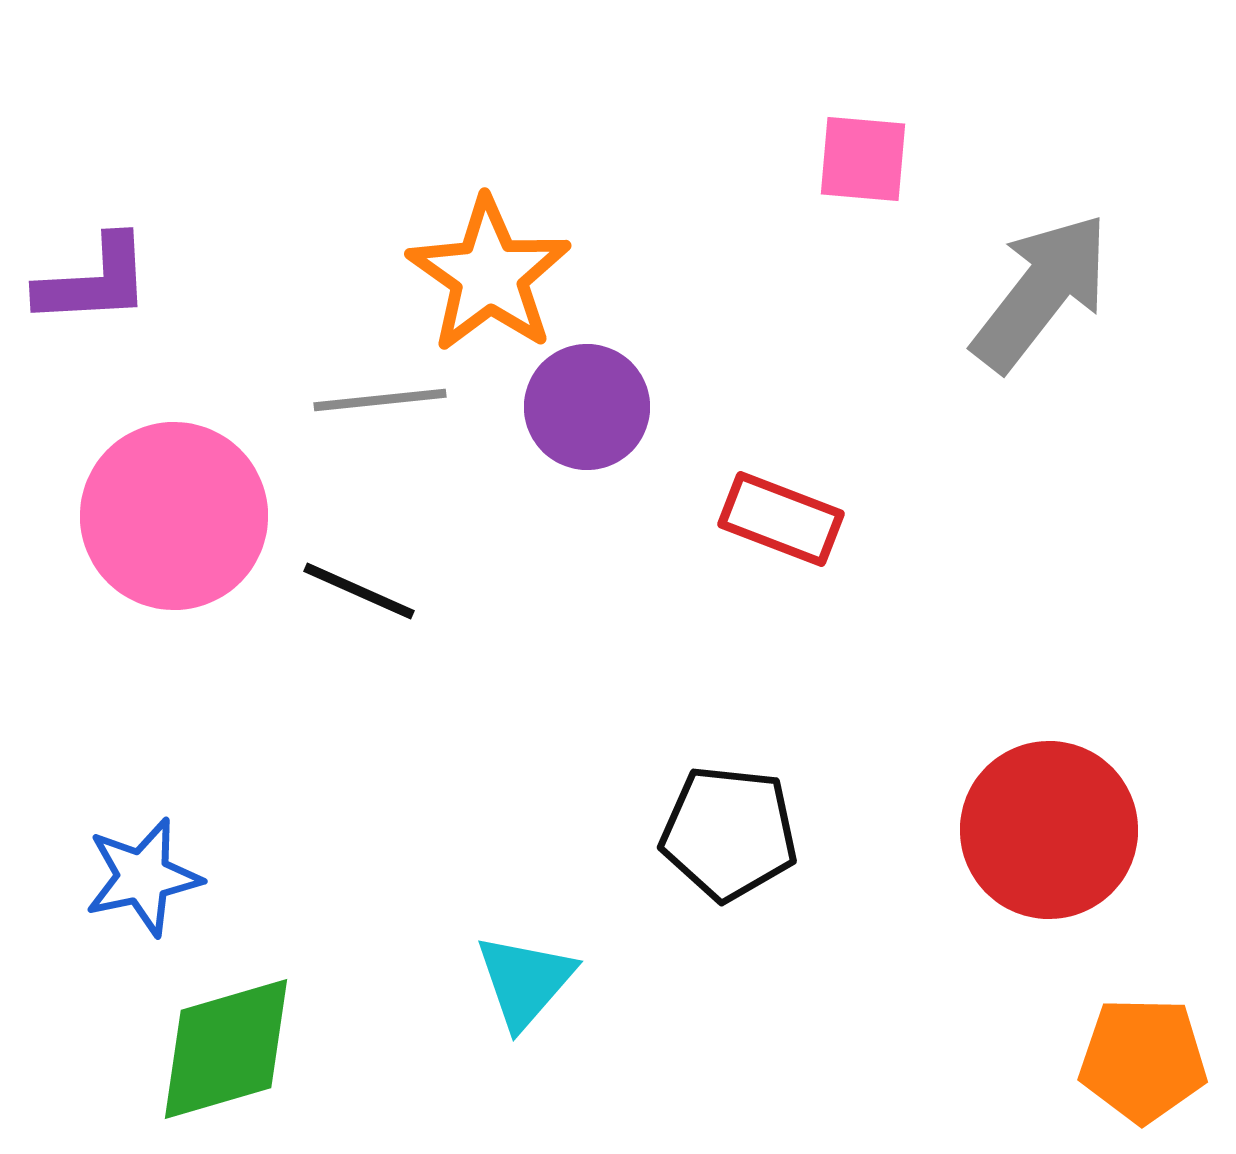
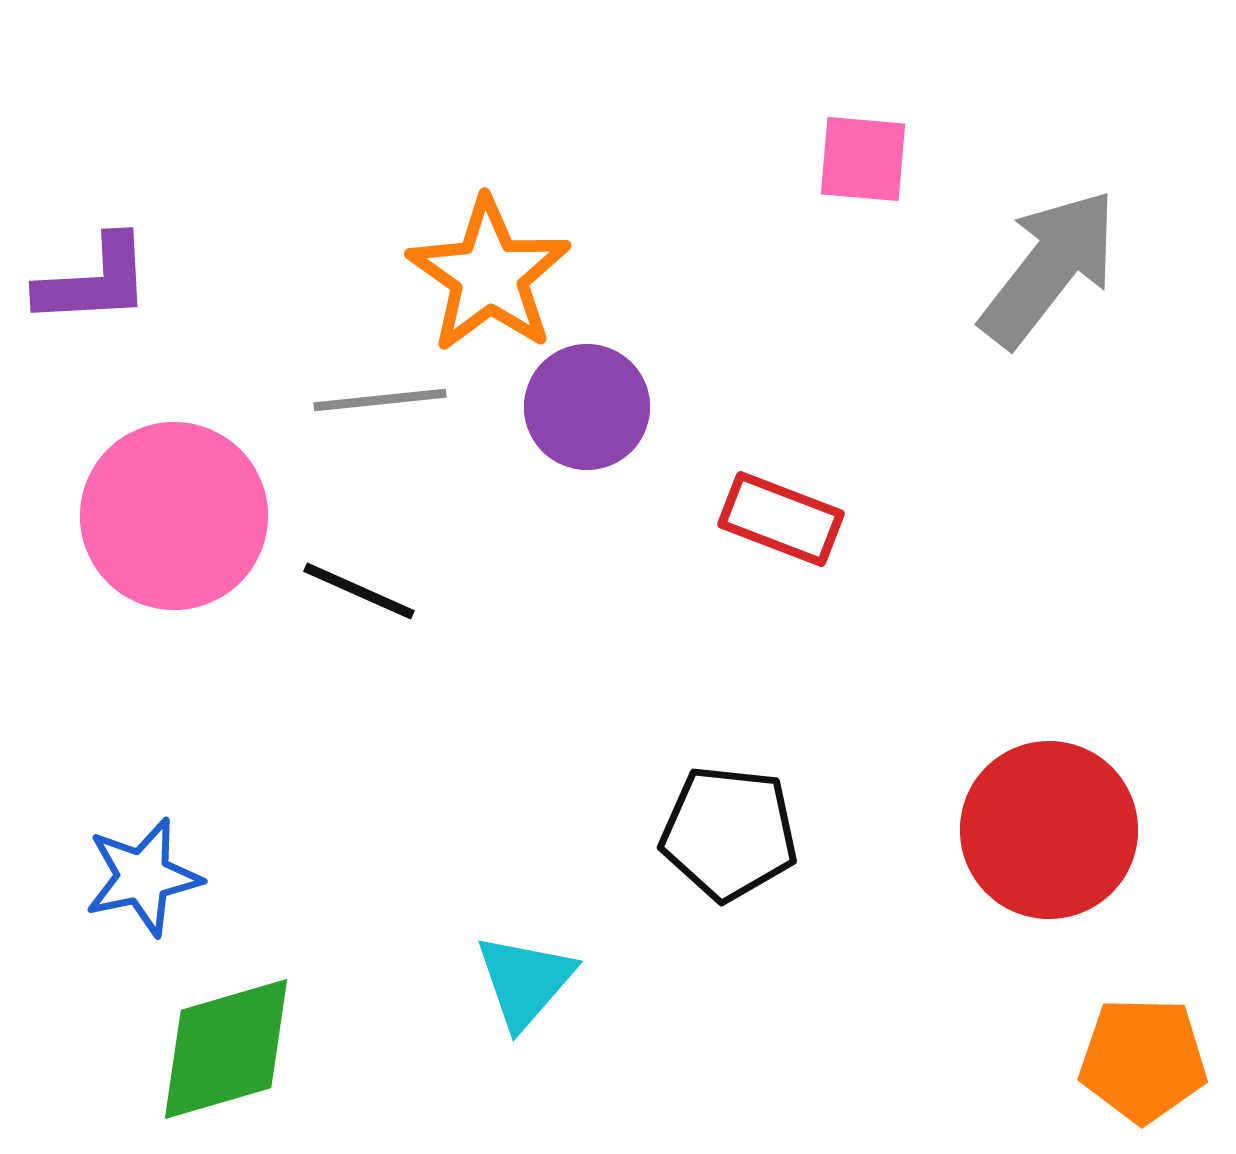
gray arrow: moved 8 px right, 24 px up
